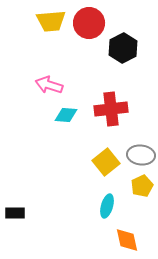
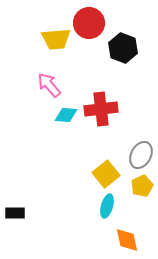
yellow trapezoid: moved 5 px right, 18 px down
black hexagon: rotated 12 degrees counterclockwise
pink arrow: rotated 32 degrees clockwise
red cross: moved 10 px left
gray ellipse: rotated 68 degrees counterclockwise
yellow square: moved 12 px down
